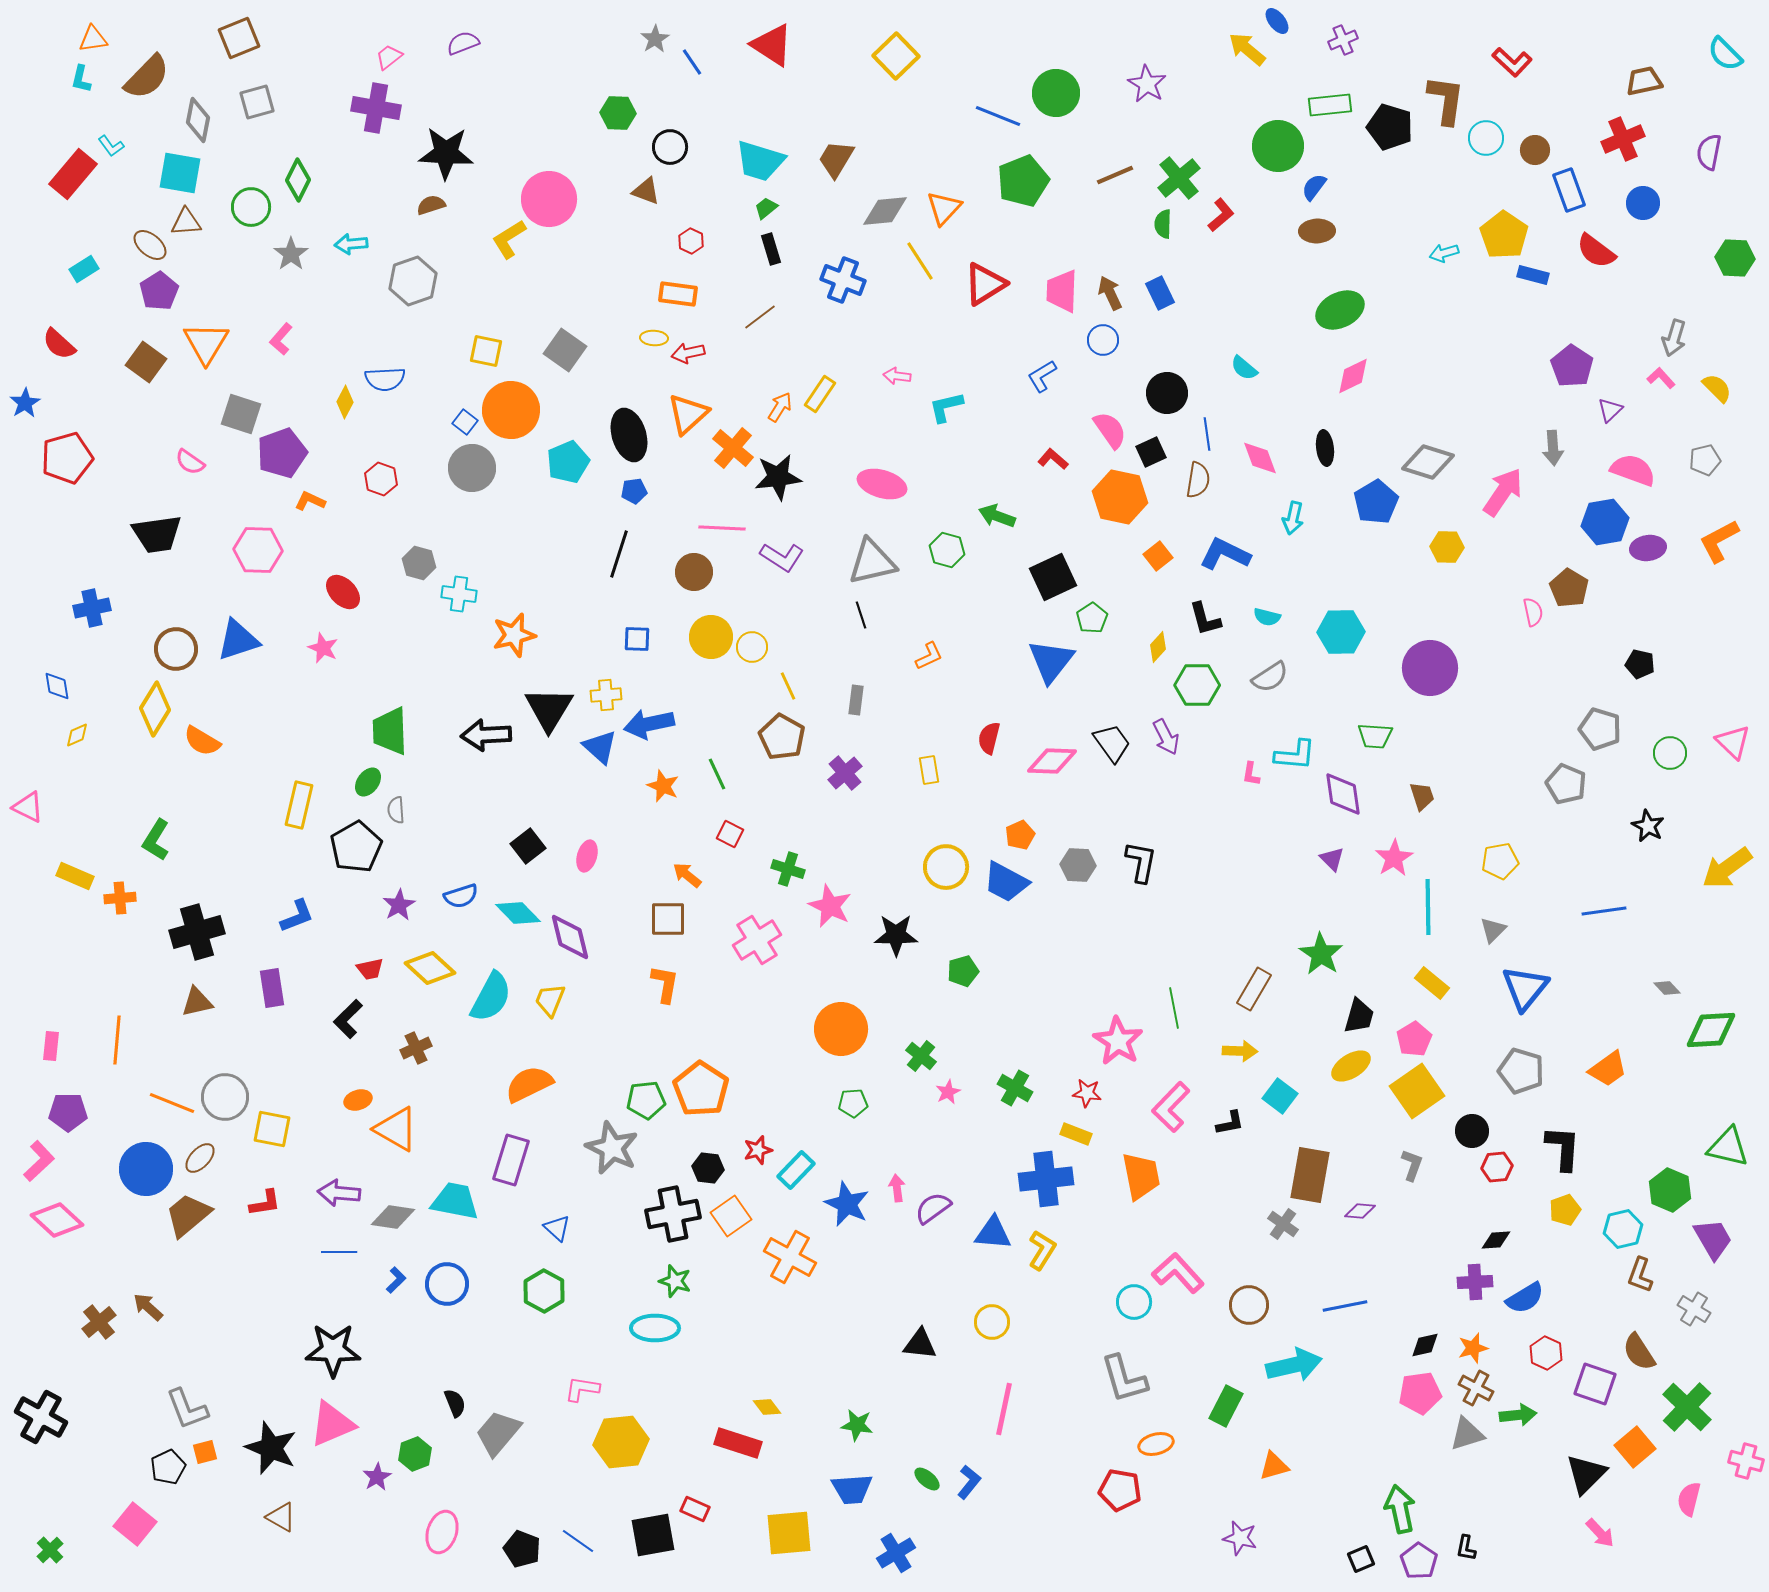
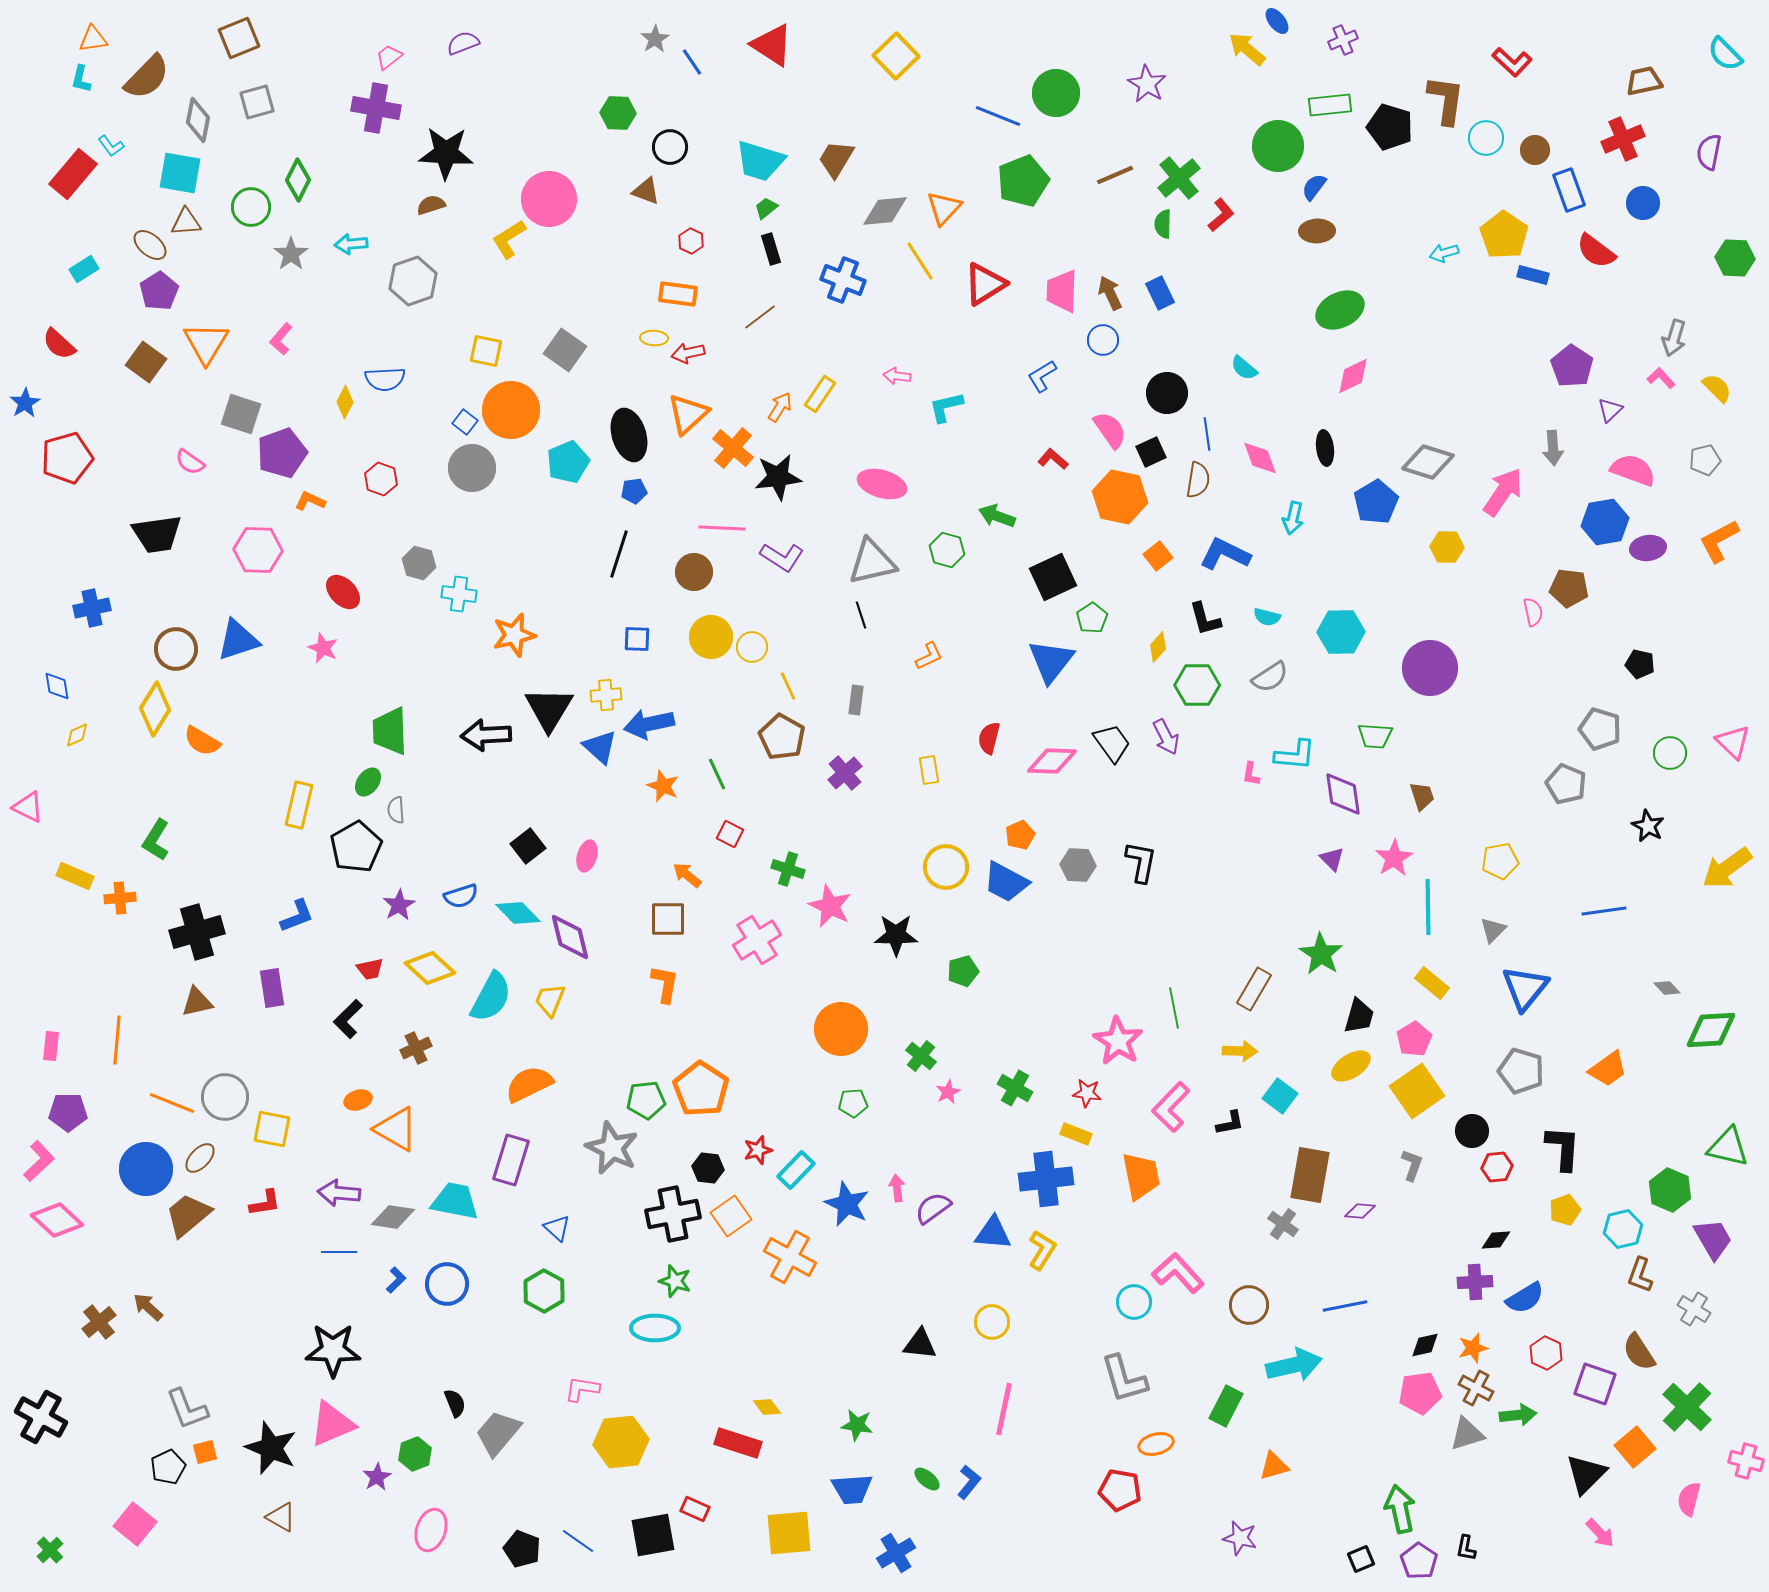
brown pentagon at (1569, 588): rotated 24 degrees counterclockwise
pink ellipse at (442, 1532): moved 11 px left, 2 px up
